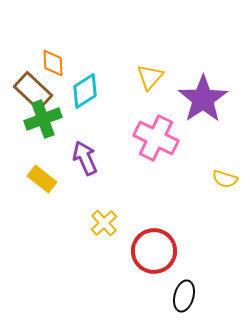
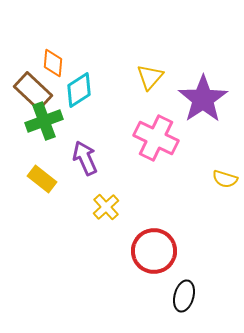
orange diamond: rotated 8 degrees clockwise
cyan diamond: moved 6 px left, 1 px up
green cross: moved 1 px right, 2 px down
yellow cross: moved 2 px right, 16 px up
